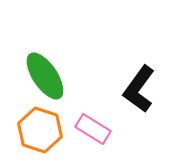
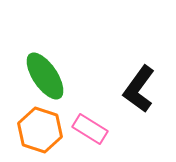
pink rectangle: moved 3 px left
